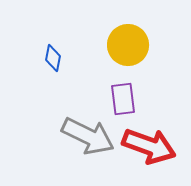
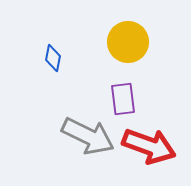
yellow circle: moved 3 px up
